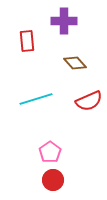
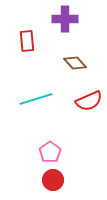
purple cross: moved 1 px right, 2 px up
